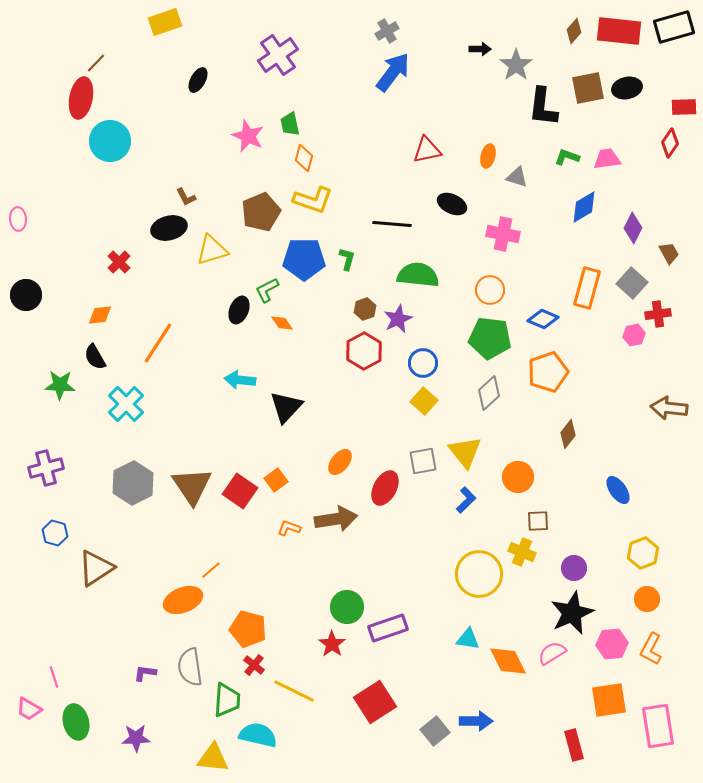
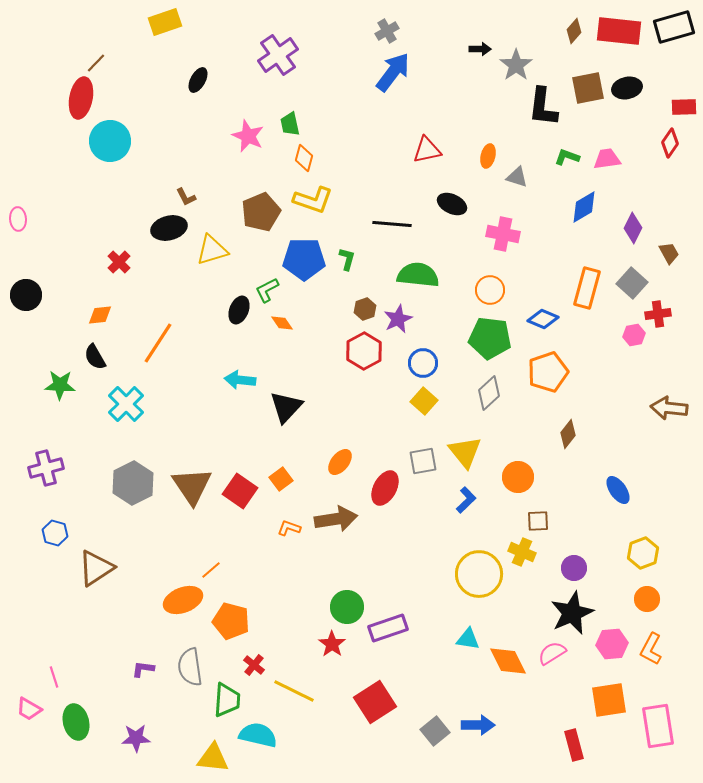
orange square at (276, 480): moved 5 px right, 1 px up
orange pentagon at (248, 629): moved 17 px left, 8 px up
purple L-shape at (145, 673): moved 2 px left, 4 px up
blue arrow at (476, 721): moved 2 px right, 4 px down
